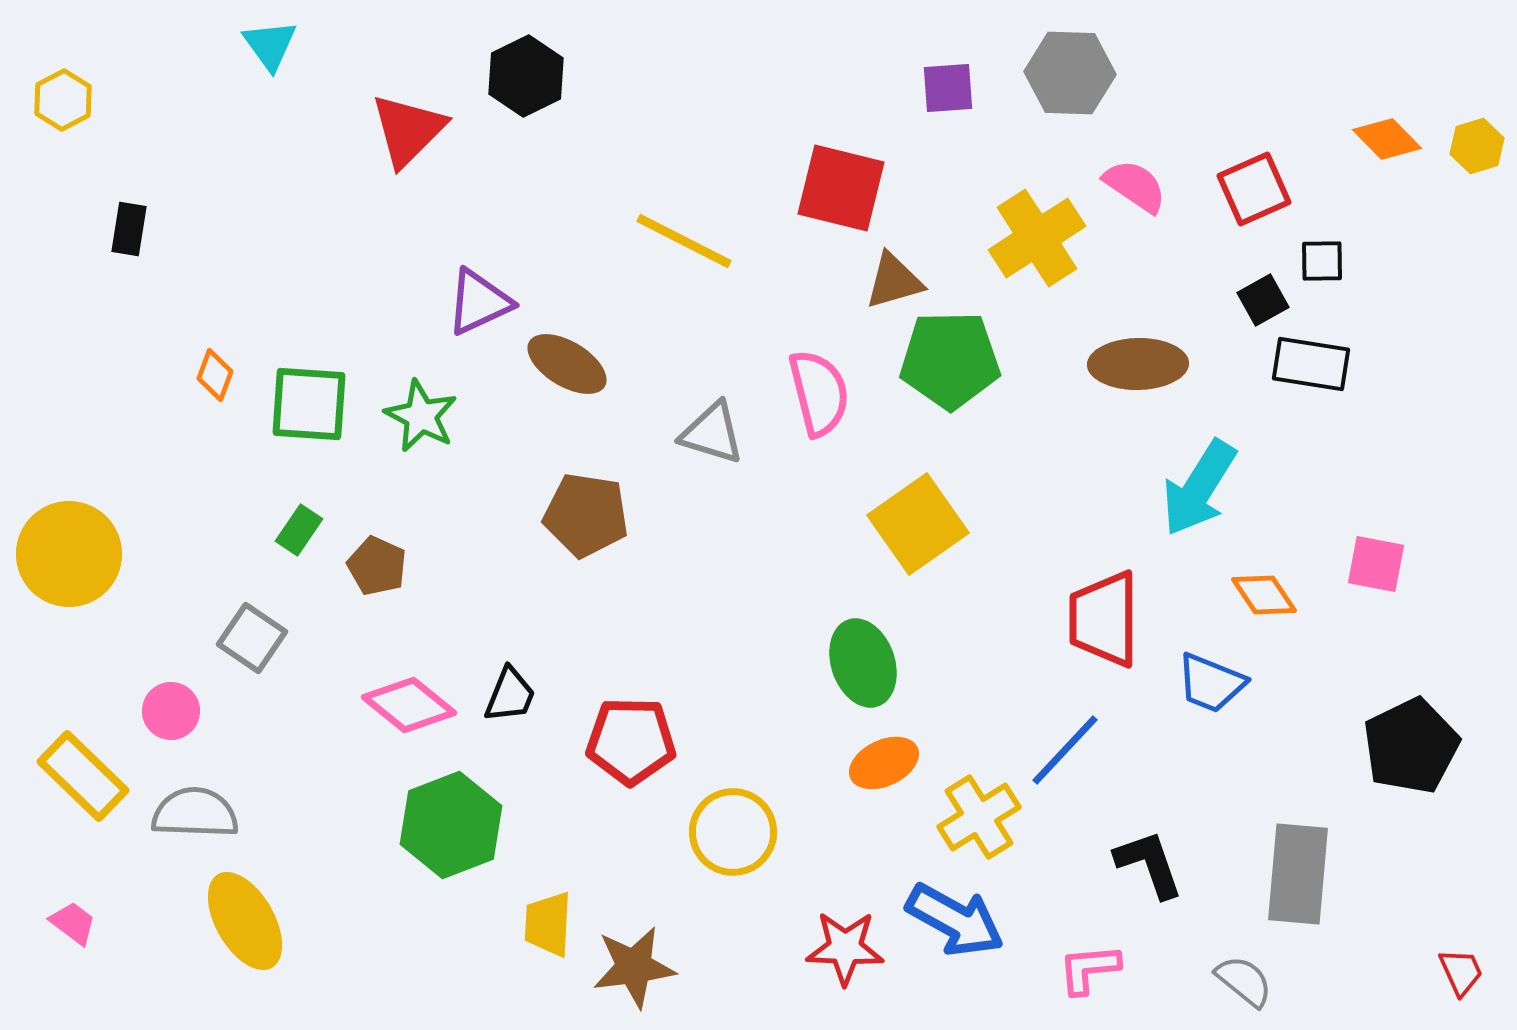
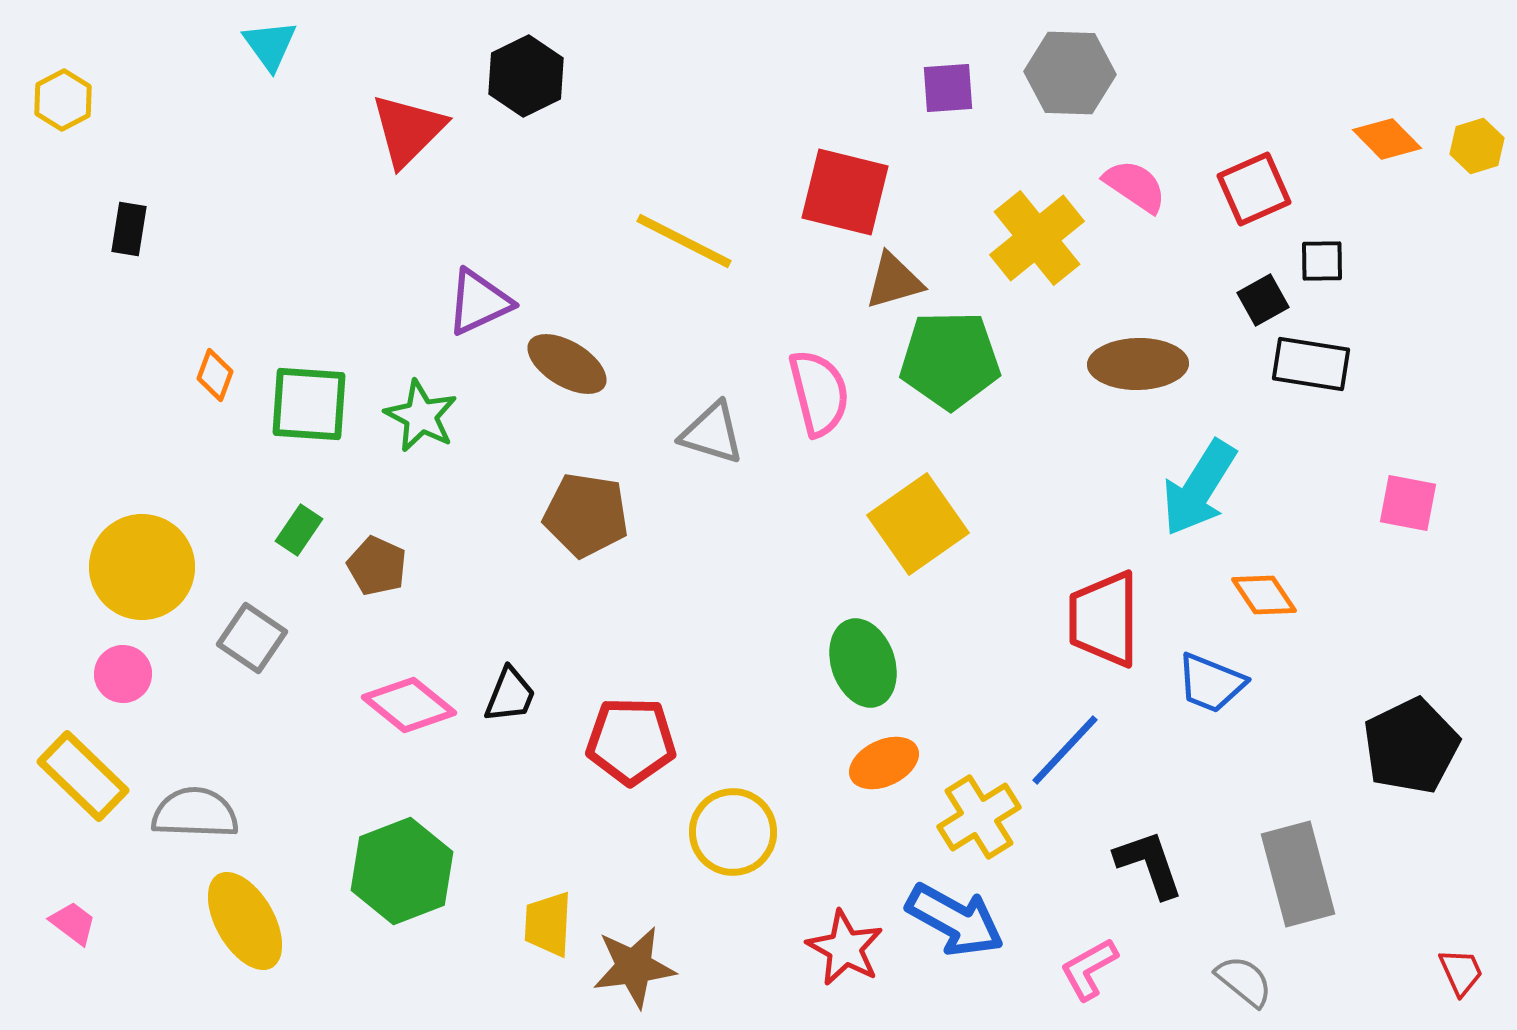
red square at (841, 188): moved 4 px right, 4 px down
yellow cross at (1037, 238): rotated 6 degrees counterclockwise
yellow circle at (69, 554): moved 73 px right, 13 px down
pink square at (1376, 564): moved 32 px right, 61 px up
pink circle at (171, 711): moved 48 px left, 37 px up
green hexagon at (451, 825): moved 49 px left, 46 px down
gray rectangle at (1298, 874): rotated 20 degrees counterclockwise
red star at (845, 948): rotated 26 degrees clockwise
pink L-shape at (1089, 969): rotated 24 degrees counterclockwise
